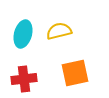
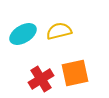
cyan ellipse: rotated 44 degrees clockwise
red cross: moved 17 px right; rotated 25 degrees counterclockwise
